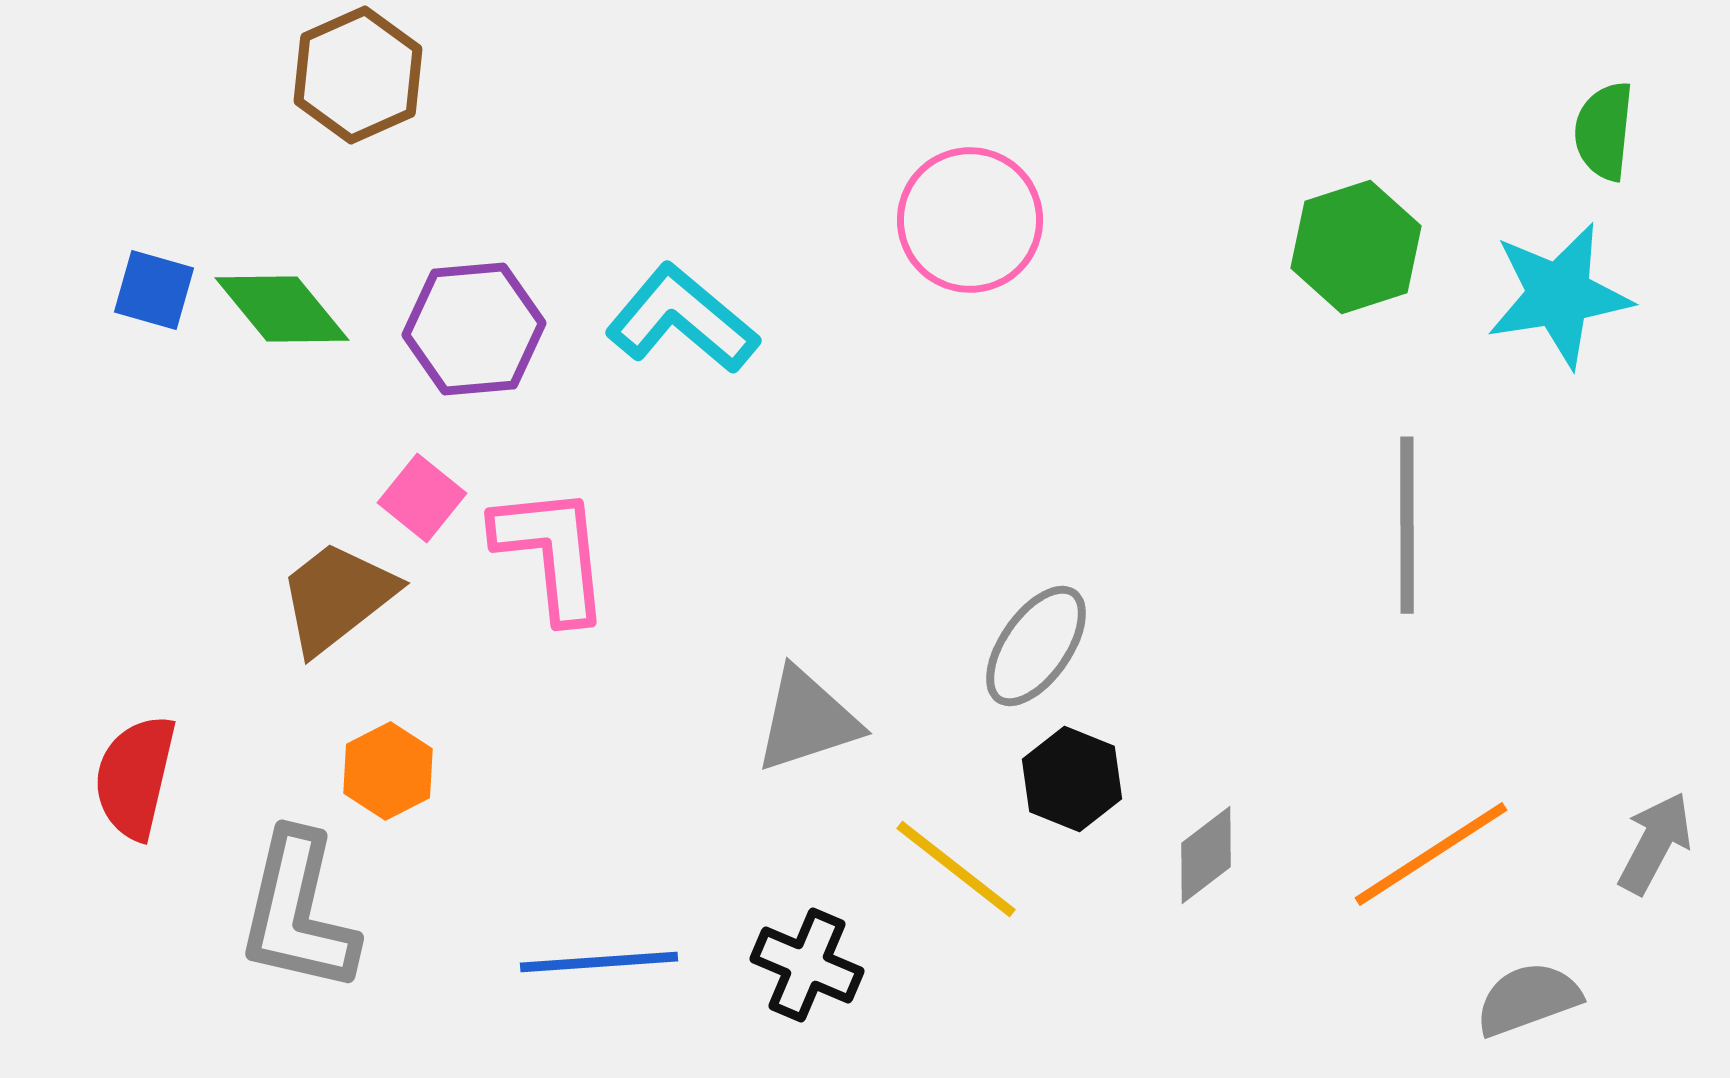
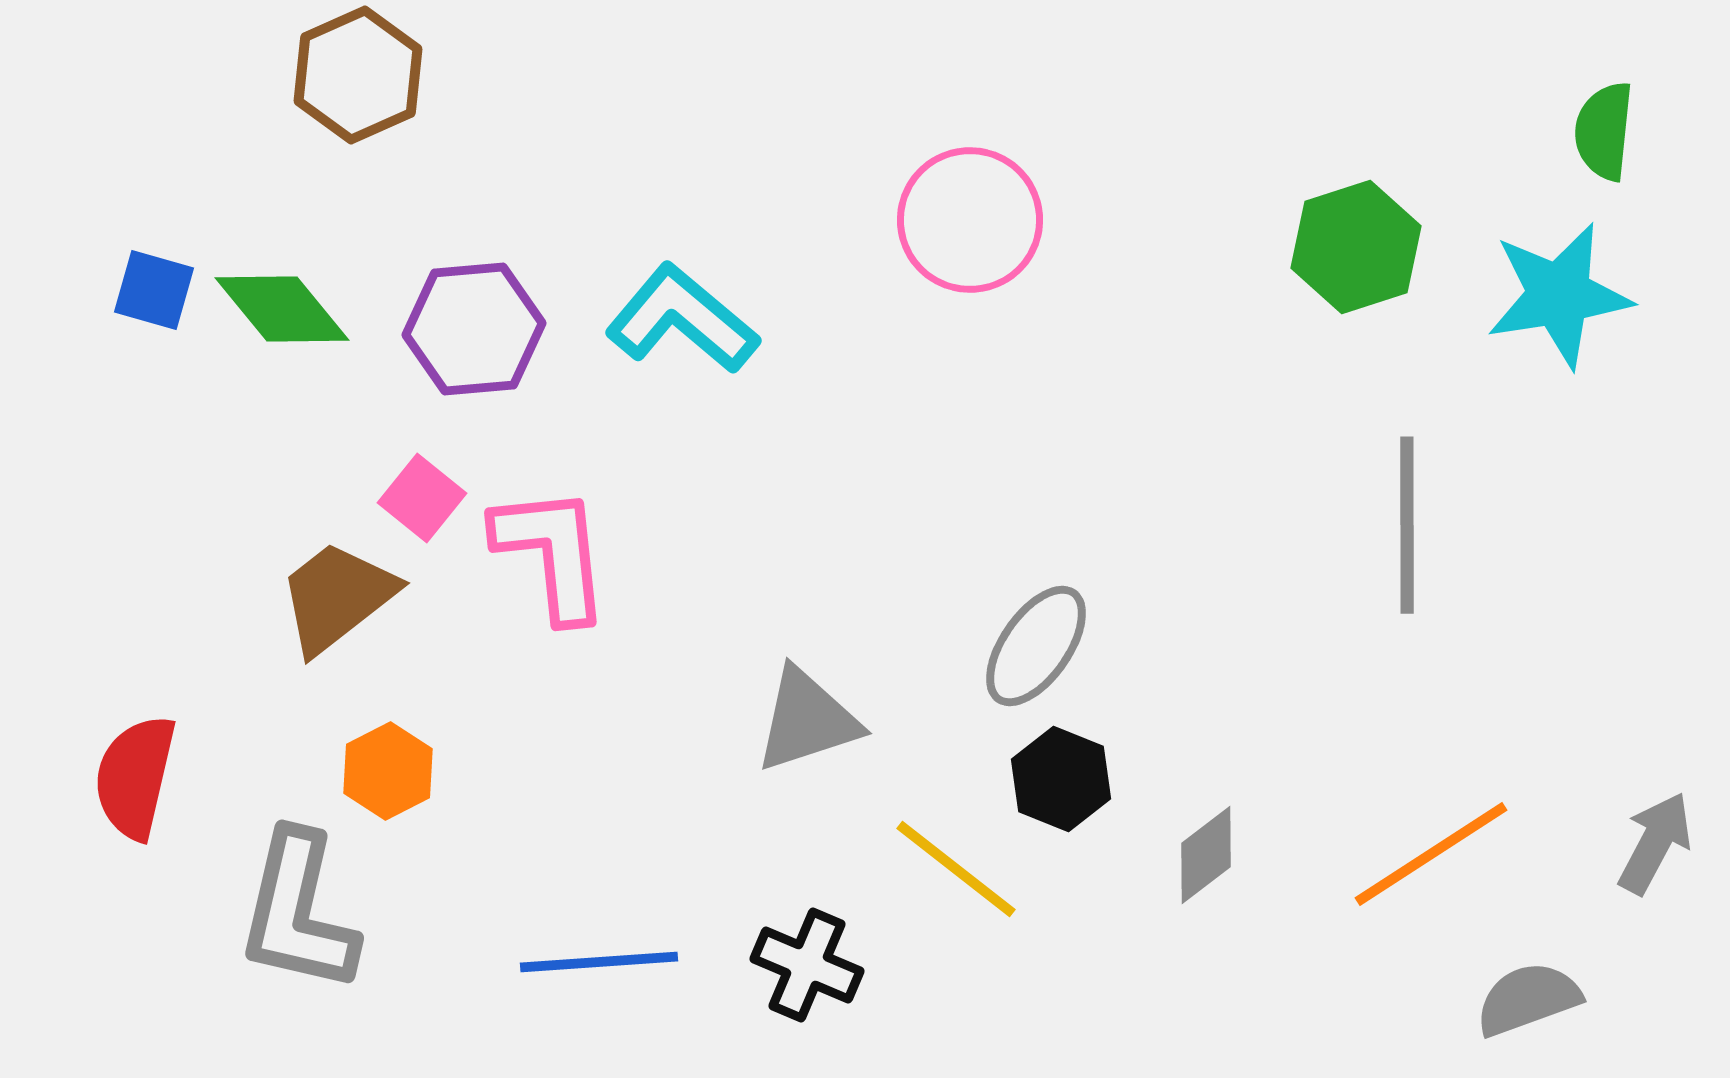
black hexagon: moved 11 px left
